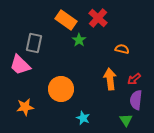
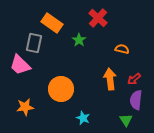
orange rectangle: moved 14 px left, 3 px down
